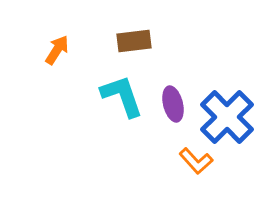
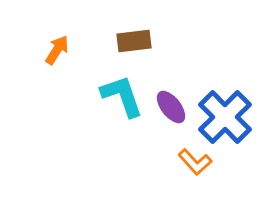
purple ellipse: moved 2 px left, 3 px down; rotated 24 degrees counterclockwise
blue cross: moved 2 px left
orange L-shape: moved 1 px left, 1 px down
